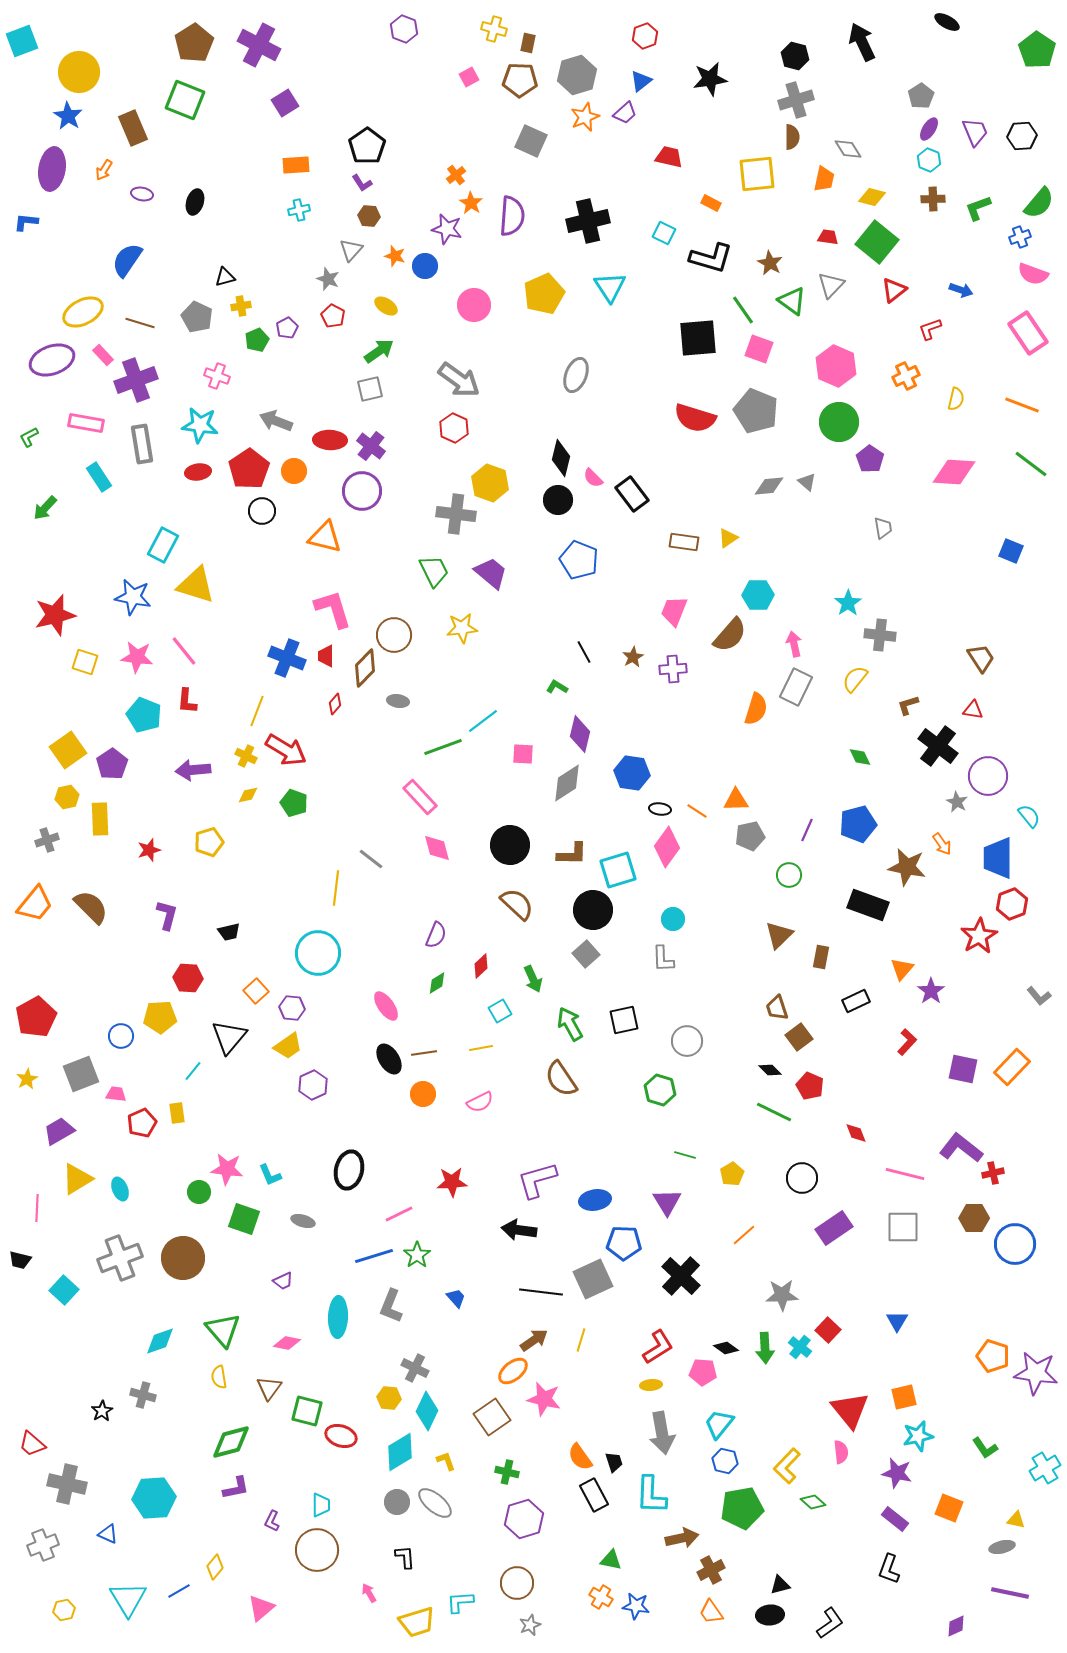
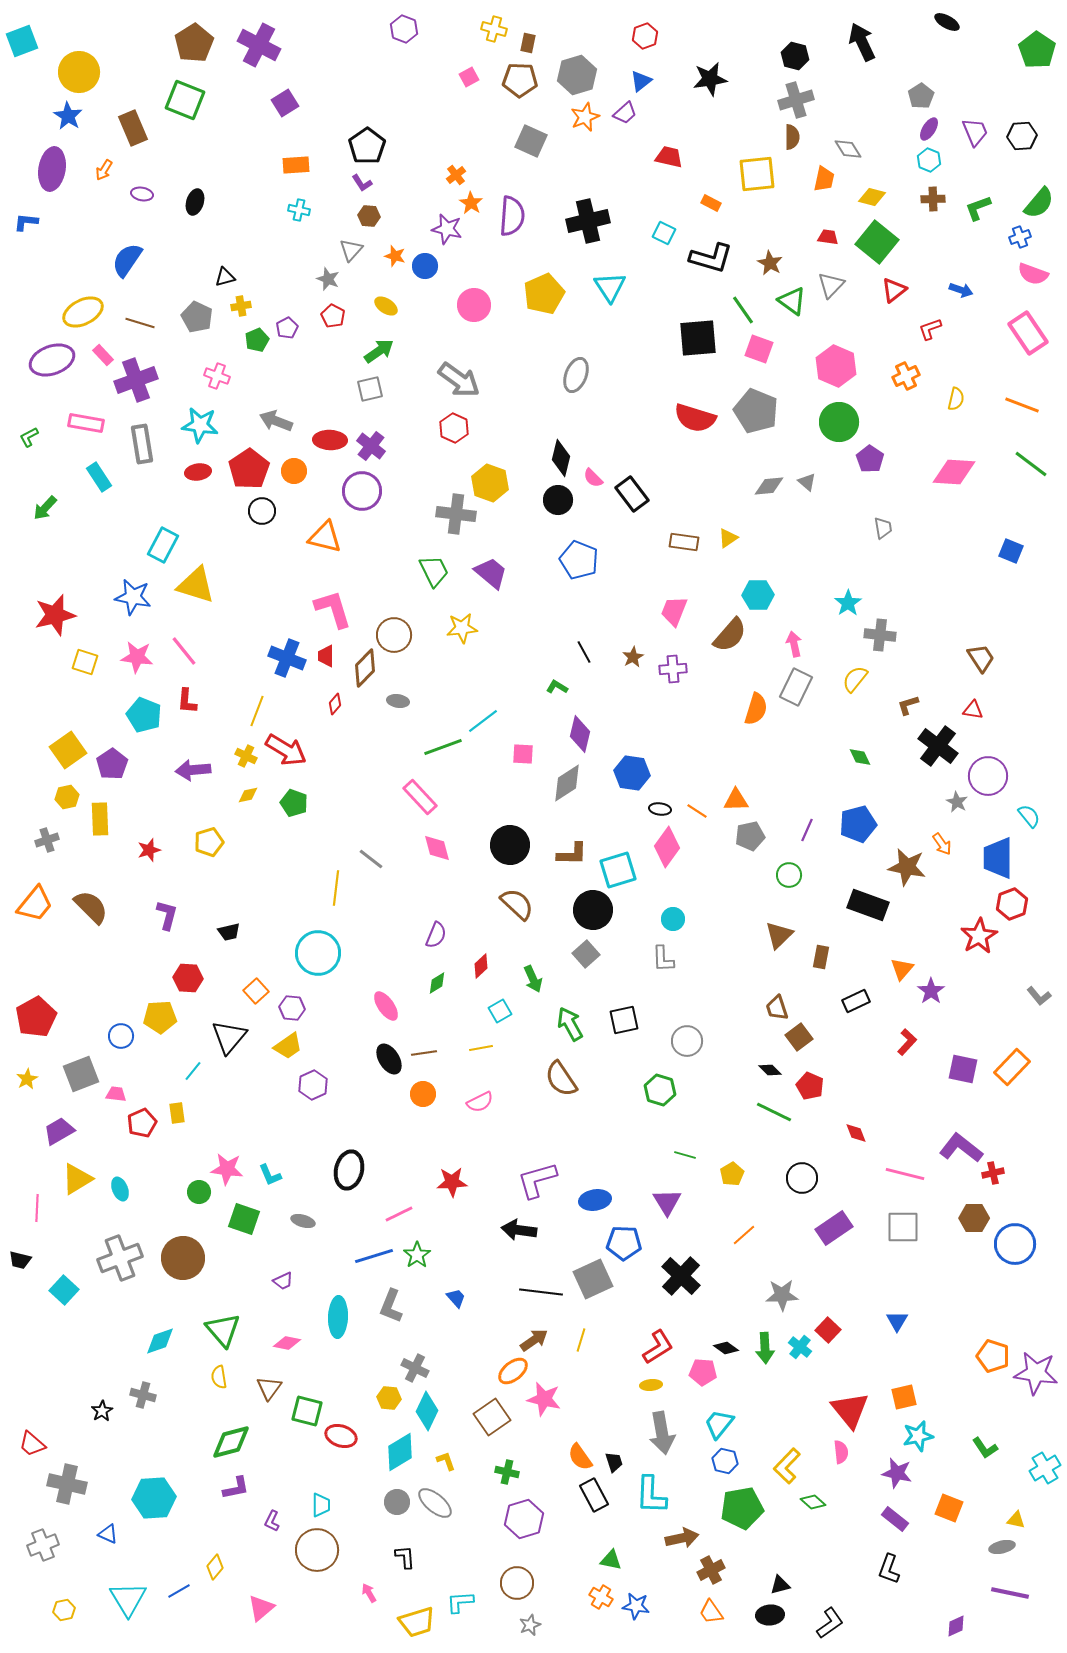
cyan cross at (299, 210): rotated 25 degrees clockwise
